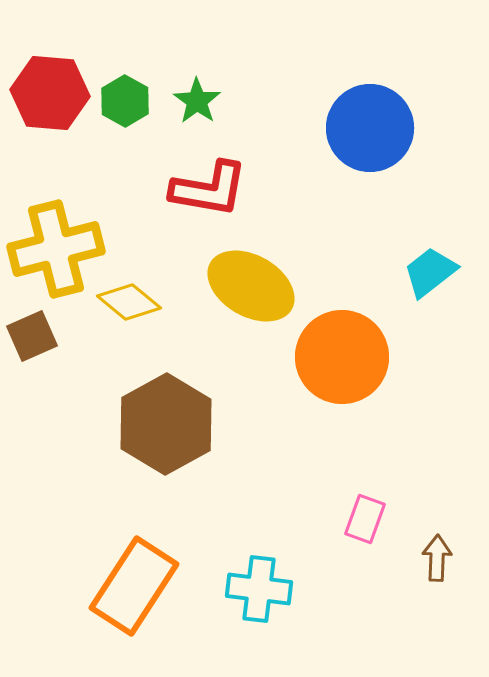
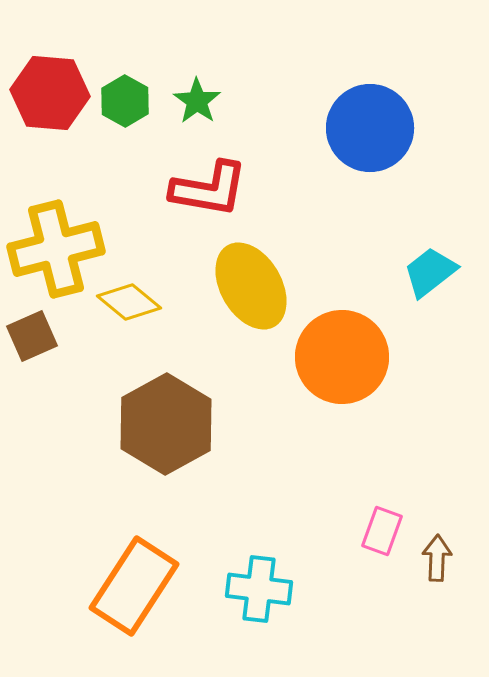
yellow ellipse: rotated 30 degrees clockwise
pink rectangle: moved 17 px right, 12 px down
